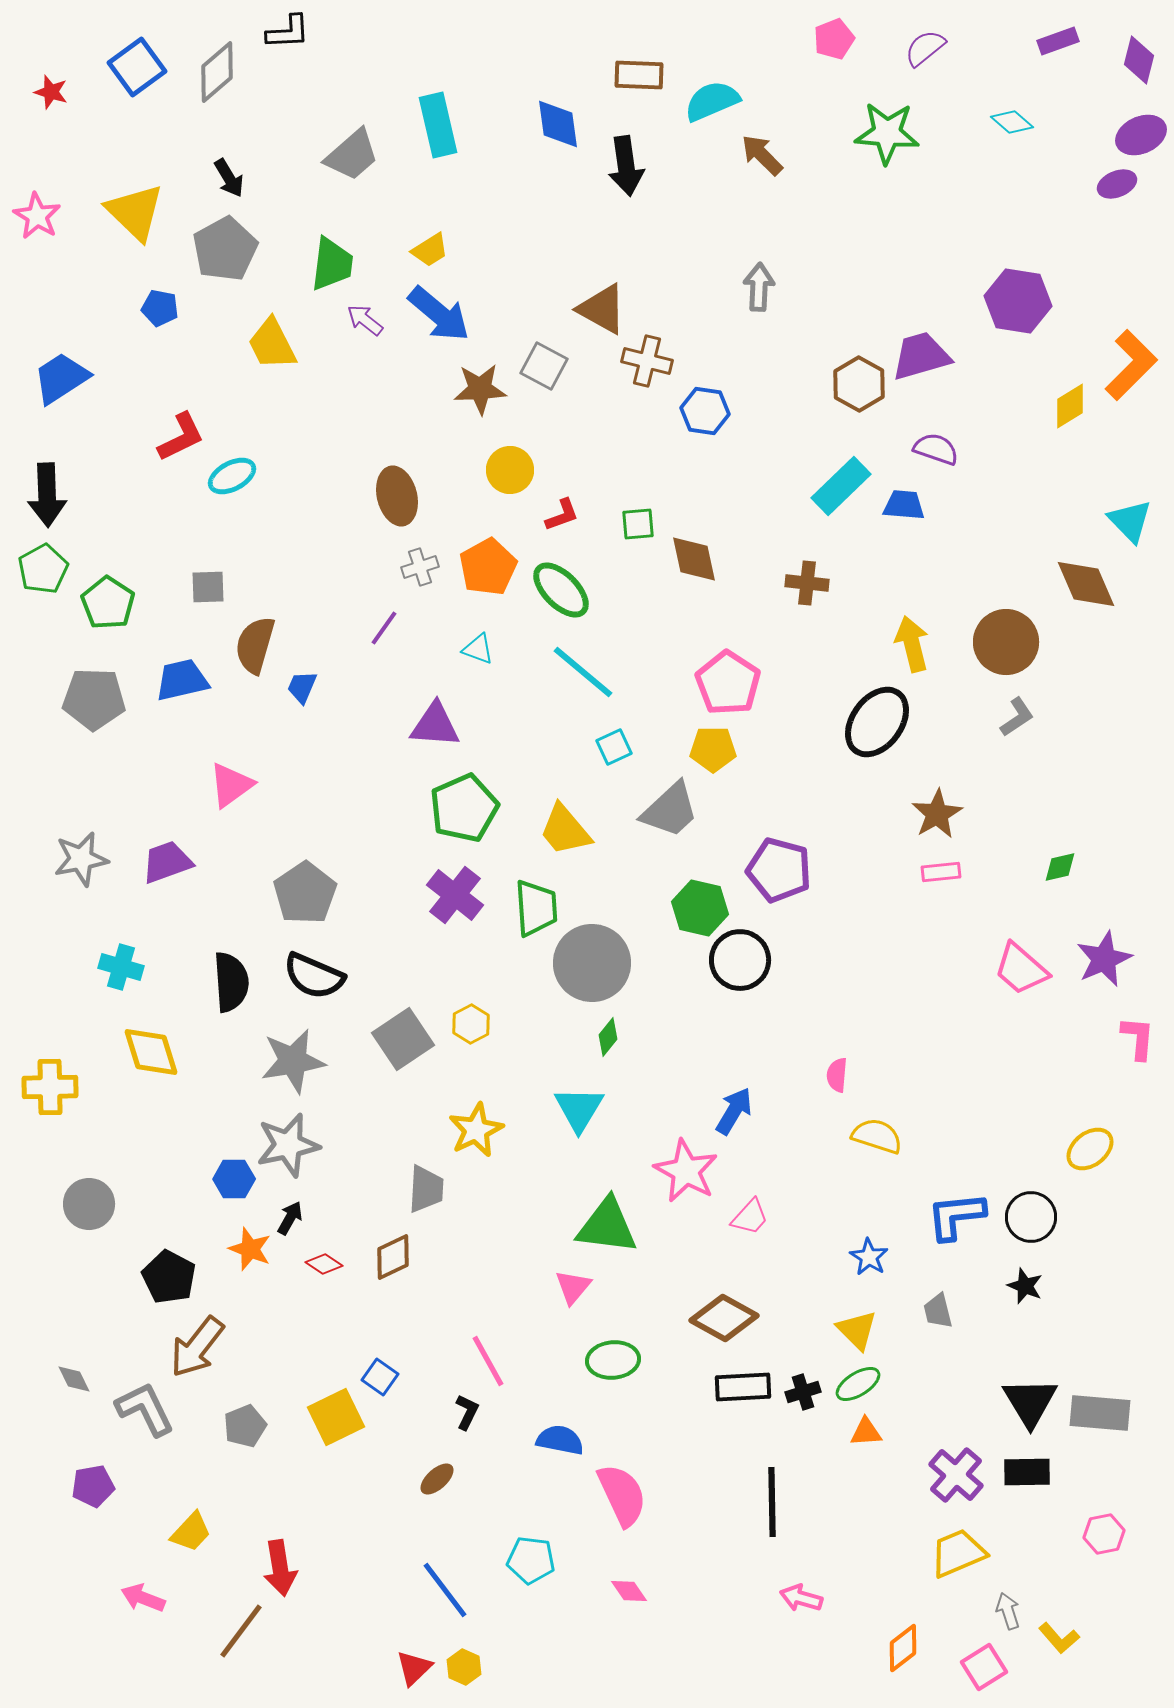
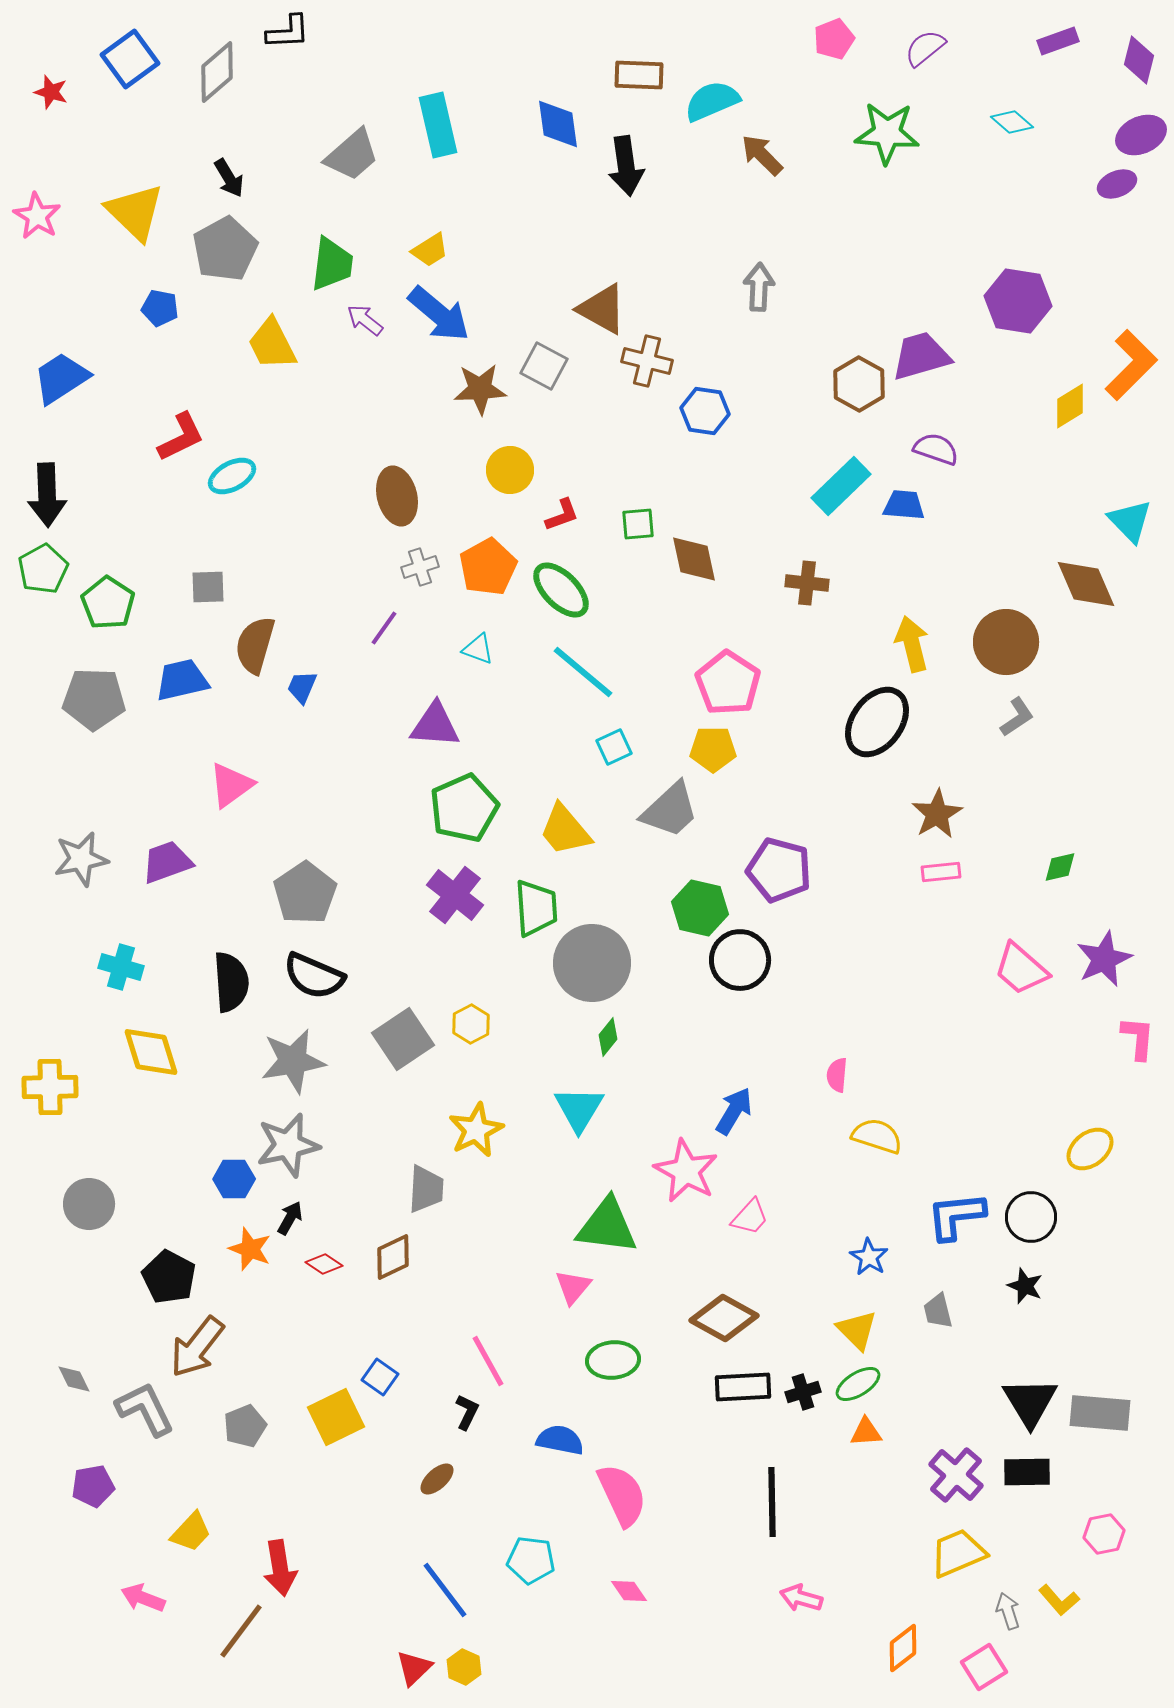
blue square at (137, 67): moved 7 px left, 8 px up
yellow L-shape at (1059, 1638): moved 38 px up
